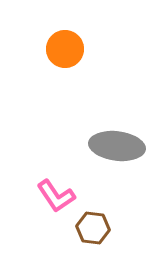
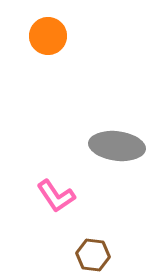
orange circle: moved 17 px left, 13 px up
brown hexagon: moved 27 px down
